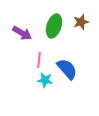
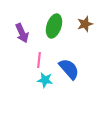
brown star: moved 4 px right, 2 px down
purple arrow: rotated 36 degrees clockwise
blue semicircle: moved 2 px right
